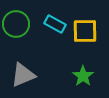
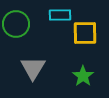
cyan rectangle: moved 5 px right, 9 px up; rotated 30 degrees counterclockwise
yellow square: moved 2 px down
gray triangle: moved 10 px right, 7 px up; rotated 36 degrees counterclockwise
